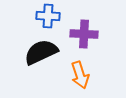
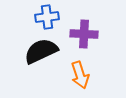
blue cross: moved 1 px left, 1 px down; rotated 10 degrees counterclockwise
black semicircle: moved 1 px up
